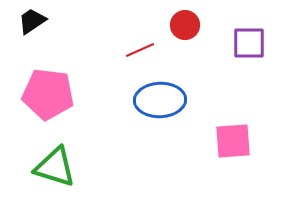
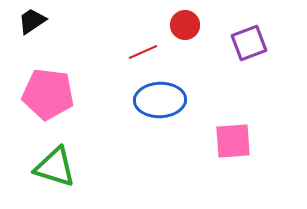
purple square: rotated 21 degrees counterclockwise
red line: moved 3 px right, 2 px down
